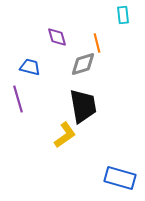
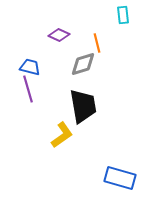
purple diamond: moved 2 px right, 2 px up; rotated 50 degrees counterclockwise
purple line: moved 10 px right, 10 px up
yellow L-shape: moved 3 px left
